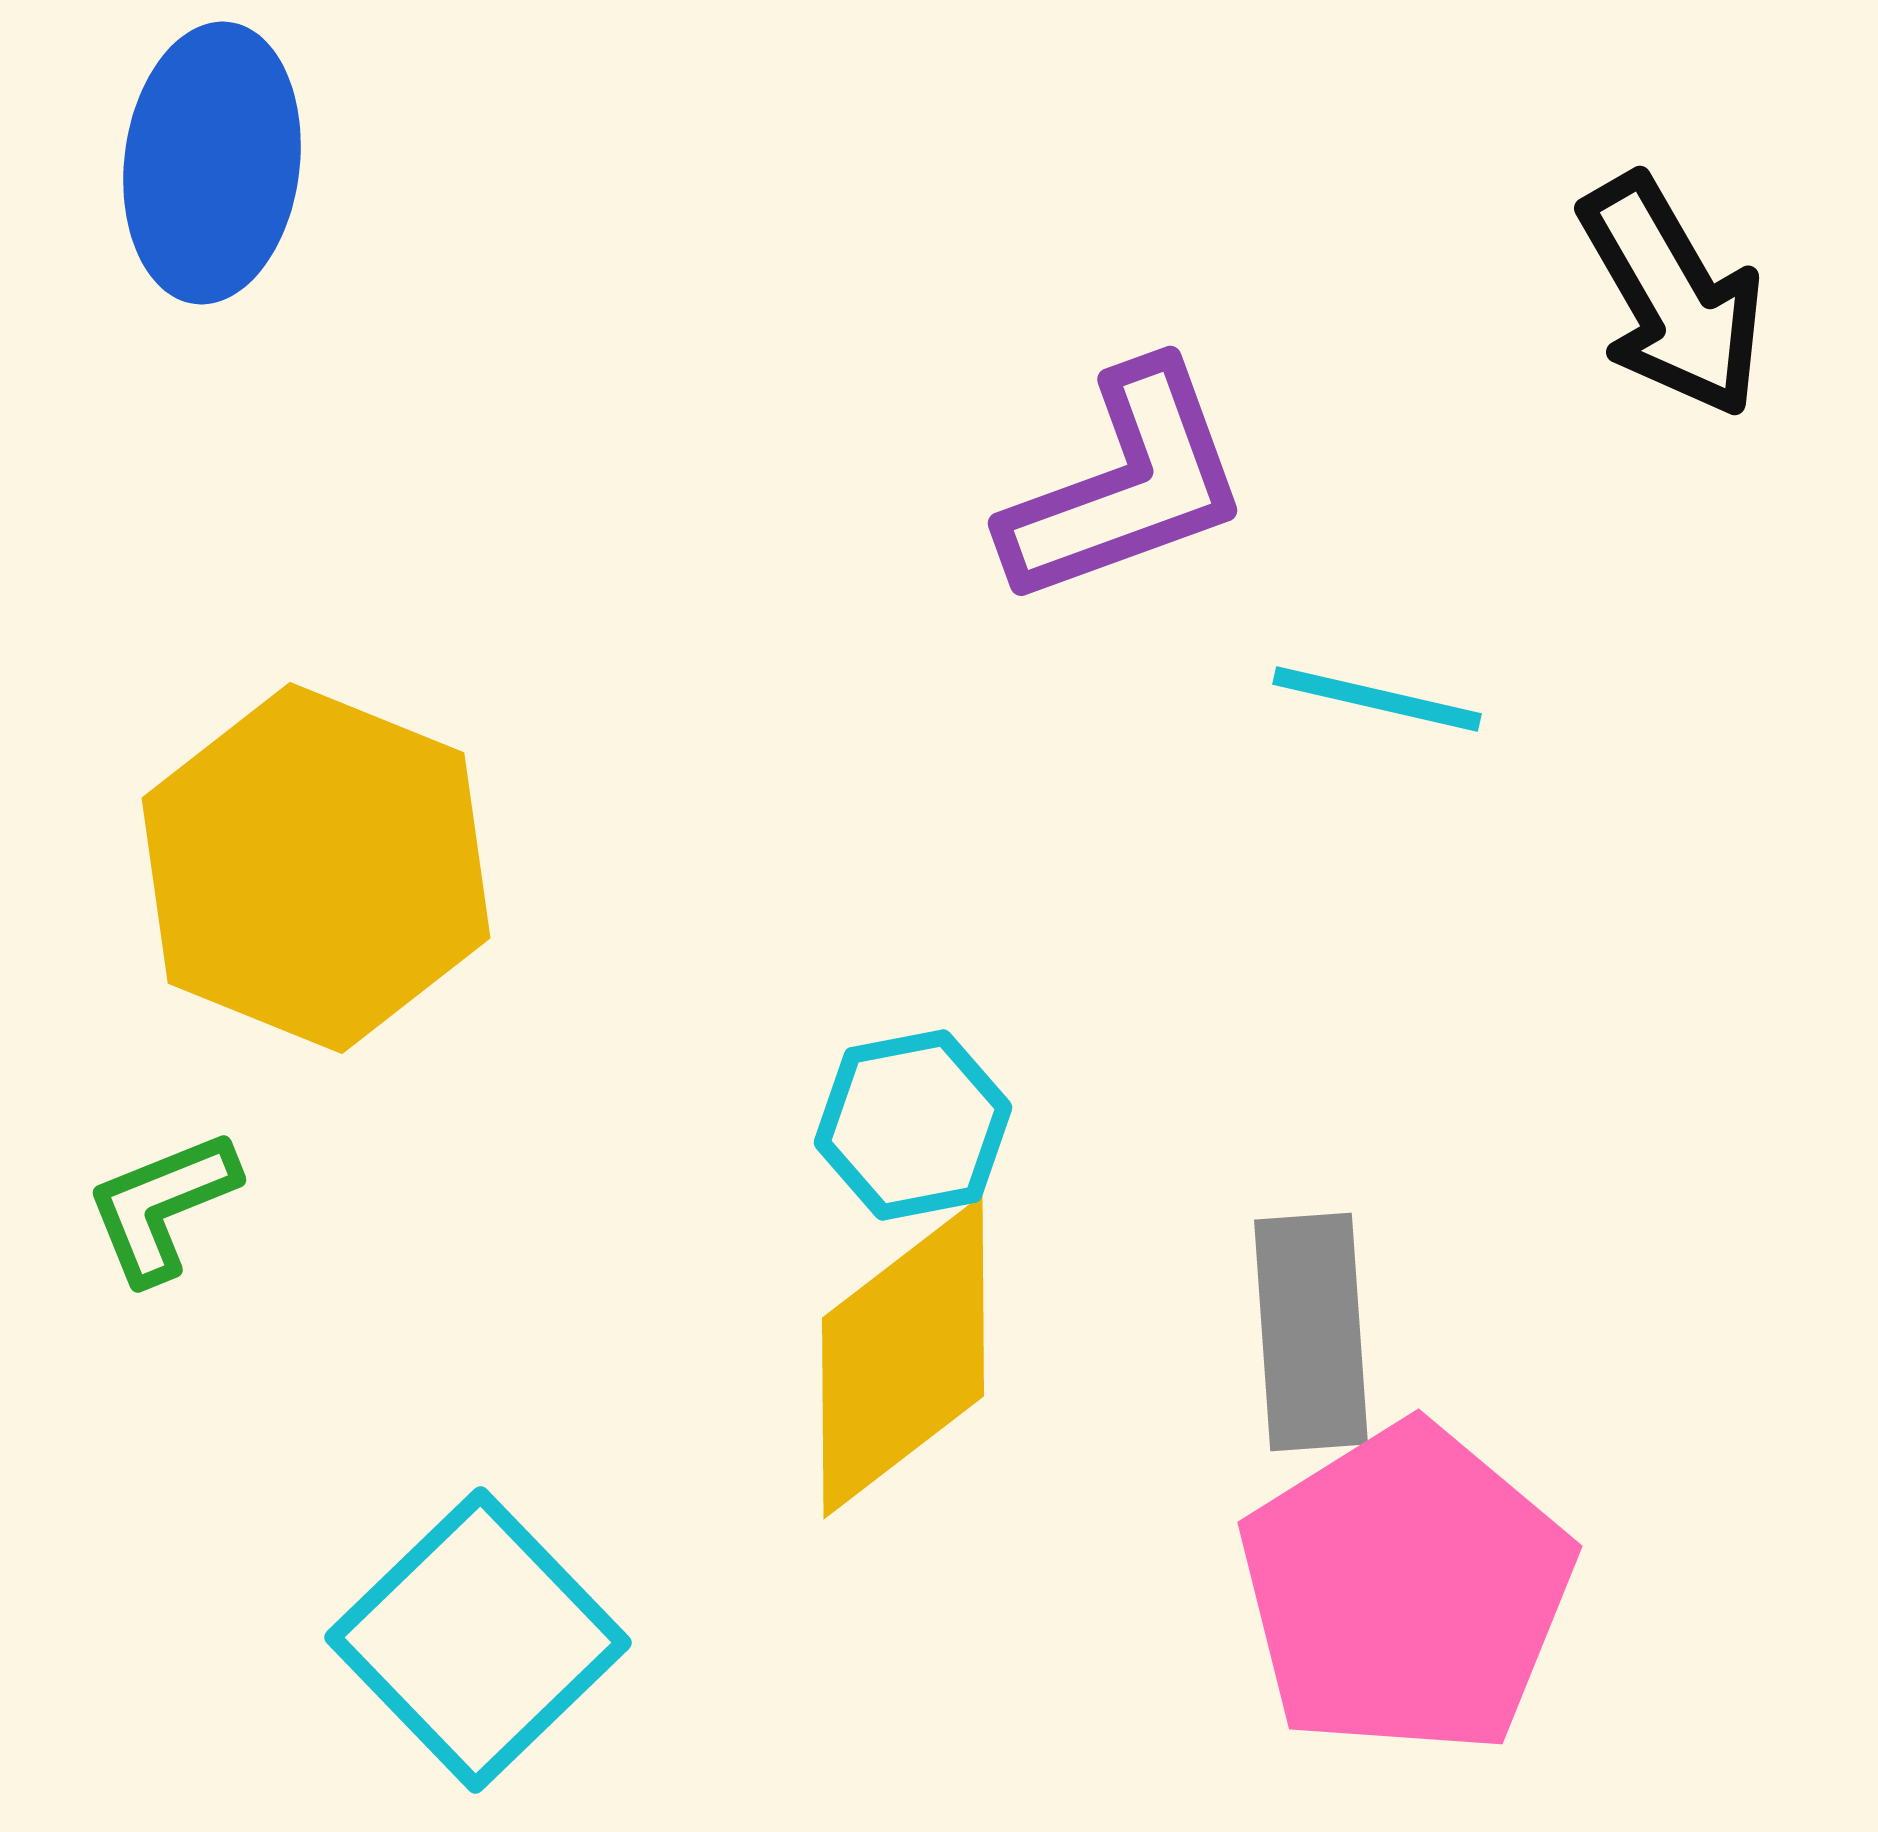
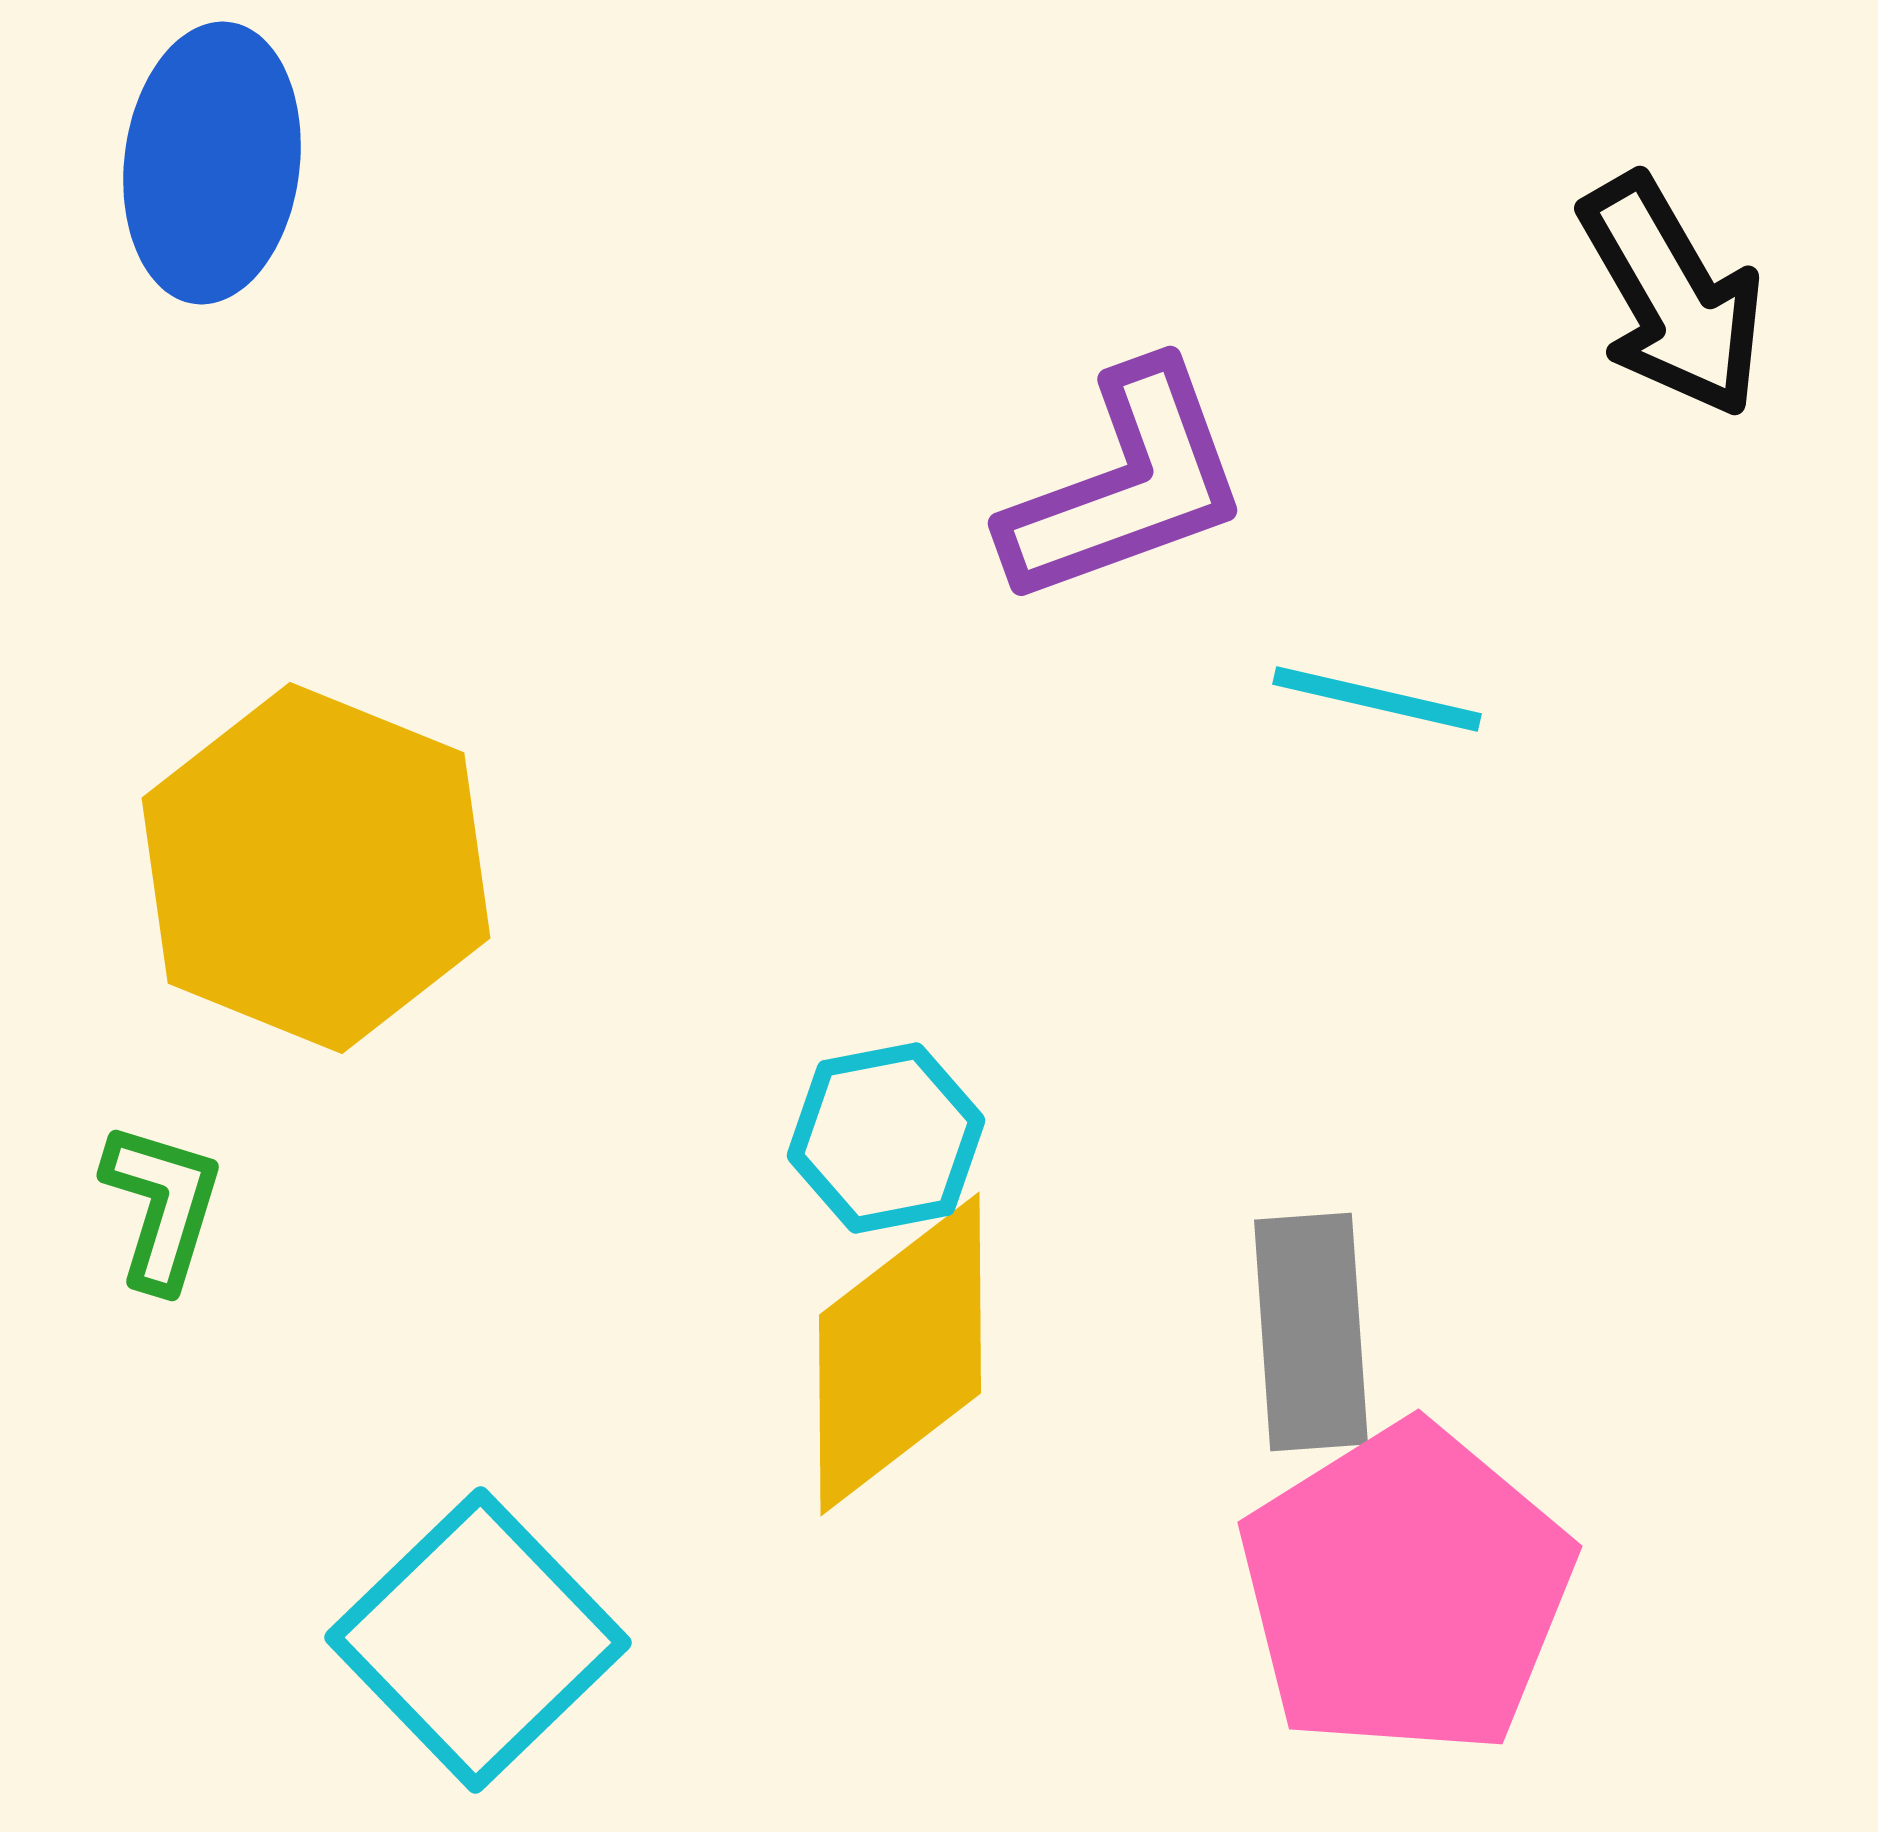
cyan hexagon: moved 27 px left, 13 px down
green L-shape: rotated 129 degrees clockwise
yellow diamond: moved 3 px left, 3 px up
